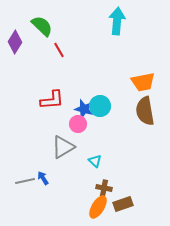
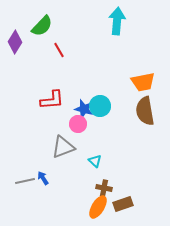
green semicircle: rotated 90 degrees clockwise
gray triangle: rotated 10 degrees clockwise
